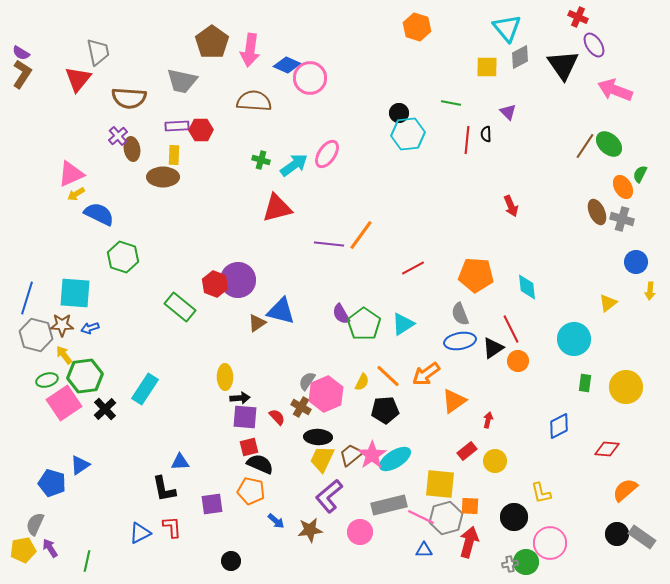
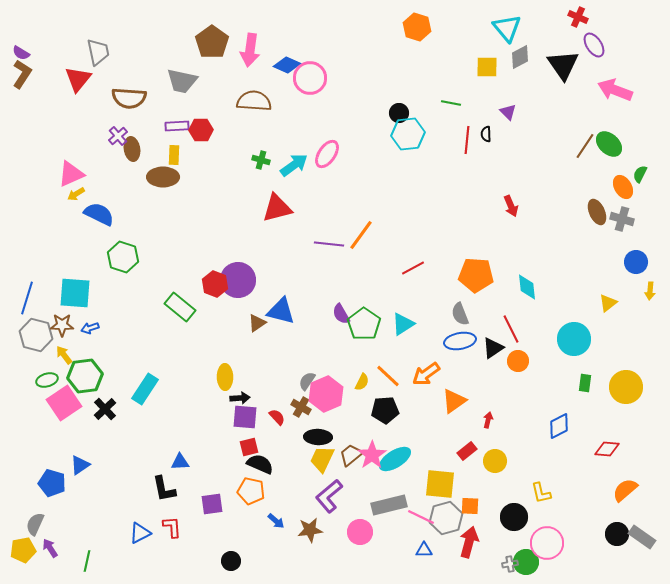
pink circle at (550, 543): moved 3 px left
